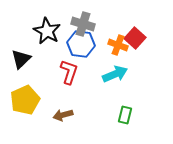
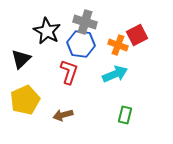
gray cross: moved 2 px right, 2 px up
red square: moved 2 px right, 3 px up; rotated 20 degrees clockwise
